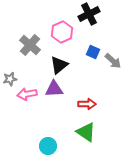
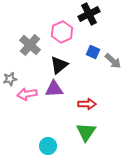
green triangle: rotated 30 degrees clockwise
